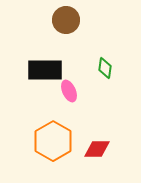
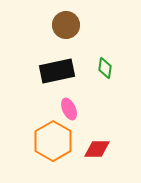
brown circle: moved 5 px down
black rectangle: moved 12 px right, 1 px down; rotated 12 degrees counterclockwise
pink ellipse: moved 18 px down
